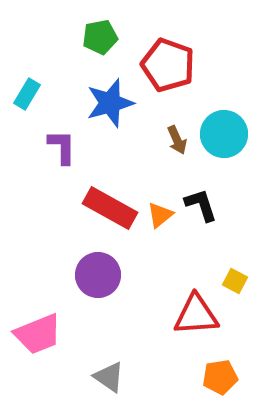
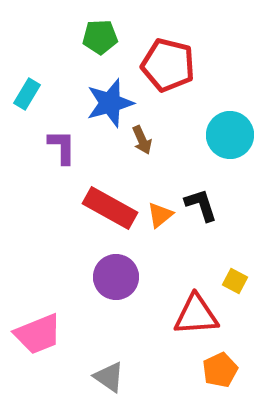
green pentagon: rotated 8 degrees clockwise
red pentagon: rotated 6 degrees counterclockwise
cyan circle: moved 6 px right, 1 px down
brown arrow: moved 35 px left
purple circle: moved 18 px right, 2 px down
orange pentagon: moved 7 px up; rotated 16 degrees counterclockwise
